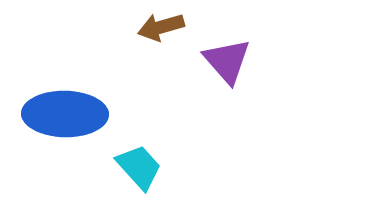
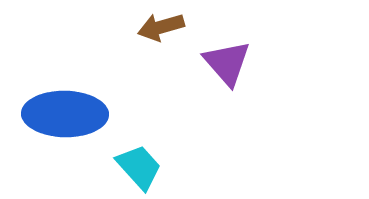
purple triangle: moved 2 px down
